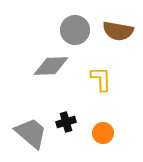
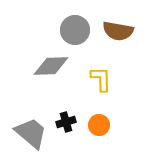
orange circle: moved 4 px left, 8 px up
